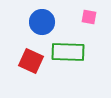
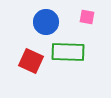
pink square: moved 2 px left
blue circle: moved 4 px right
